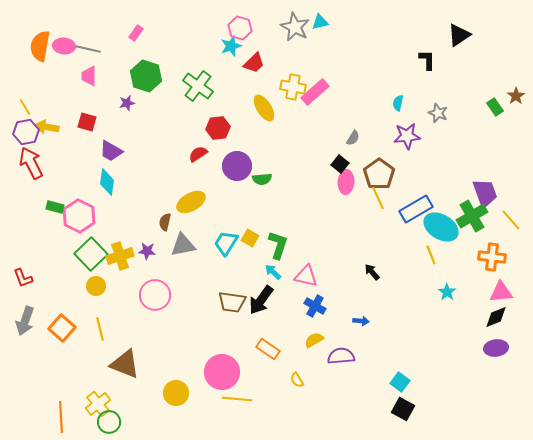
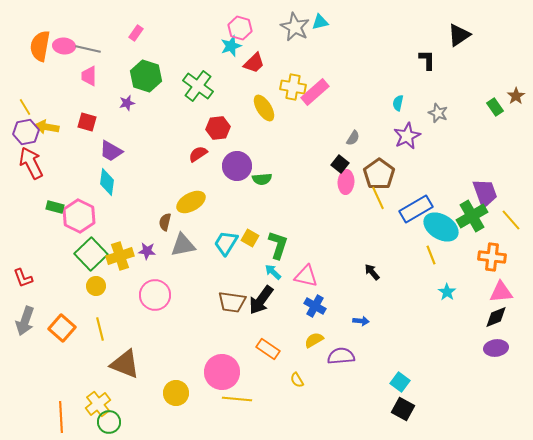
purple star at (407, 136): rotated 20 degrees counterclockwise
